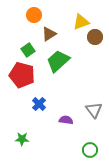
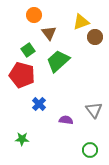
brown triangle: moved 1 px up; rotated 35 degrees counterclockwise
